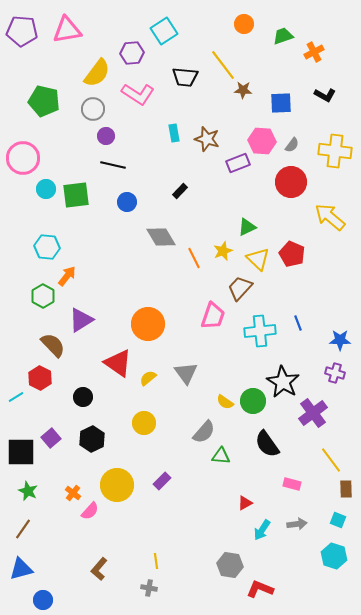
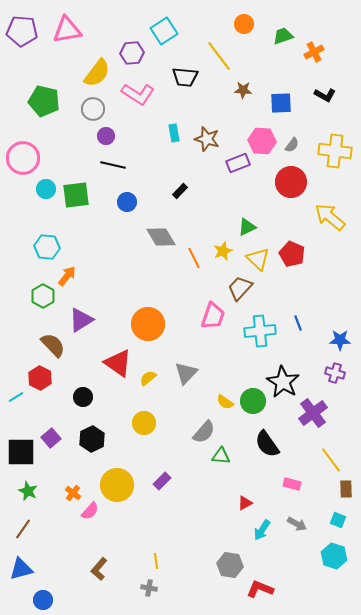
yellow line at (223, 65): moved 4 px left, 9 px up
gray triangle at (186, 373): rotated 20 degrees clockwise
gray arrow at (297, 524): rotated 36 degrees clockwise
